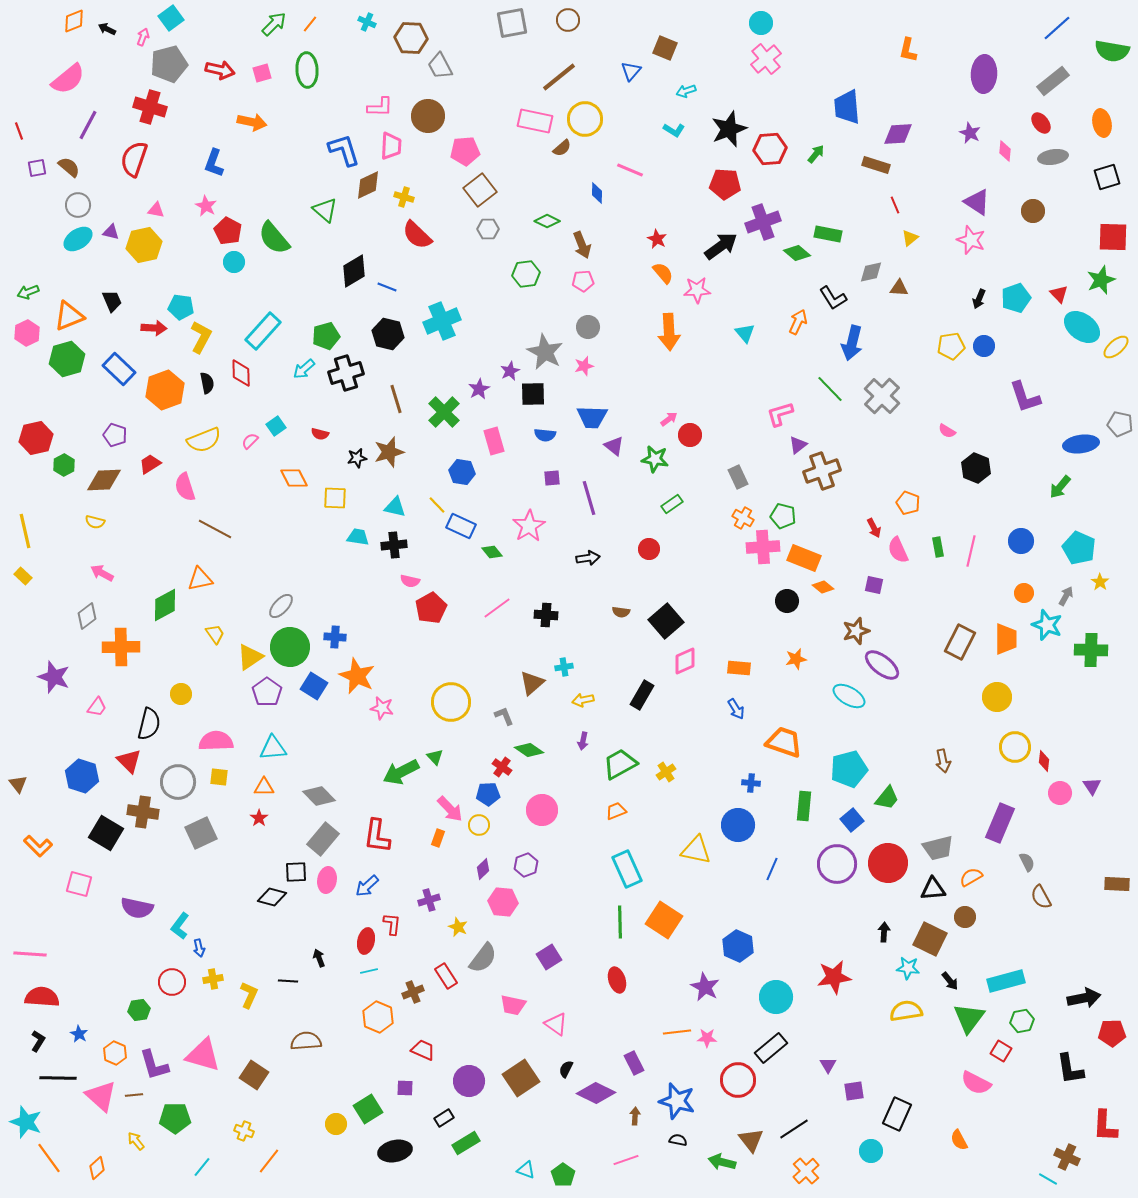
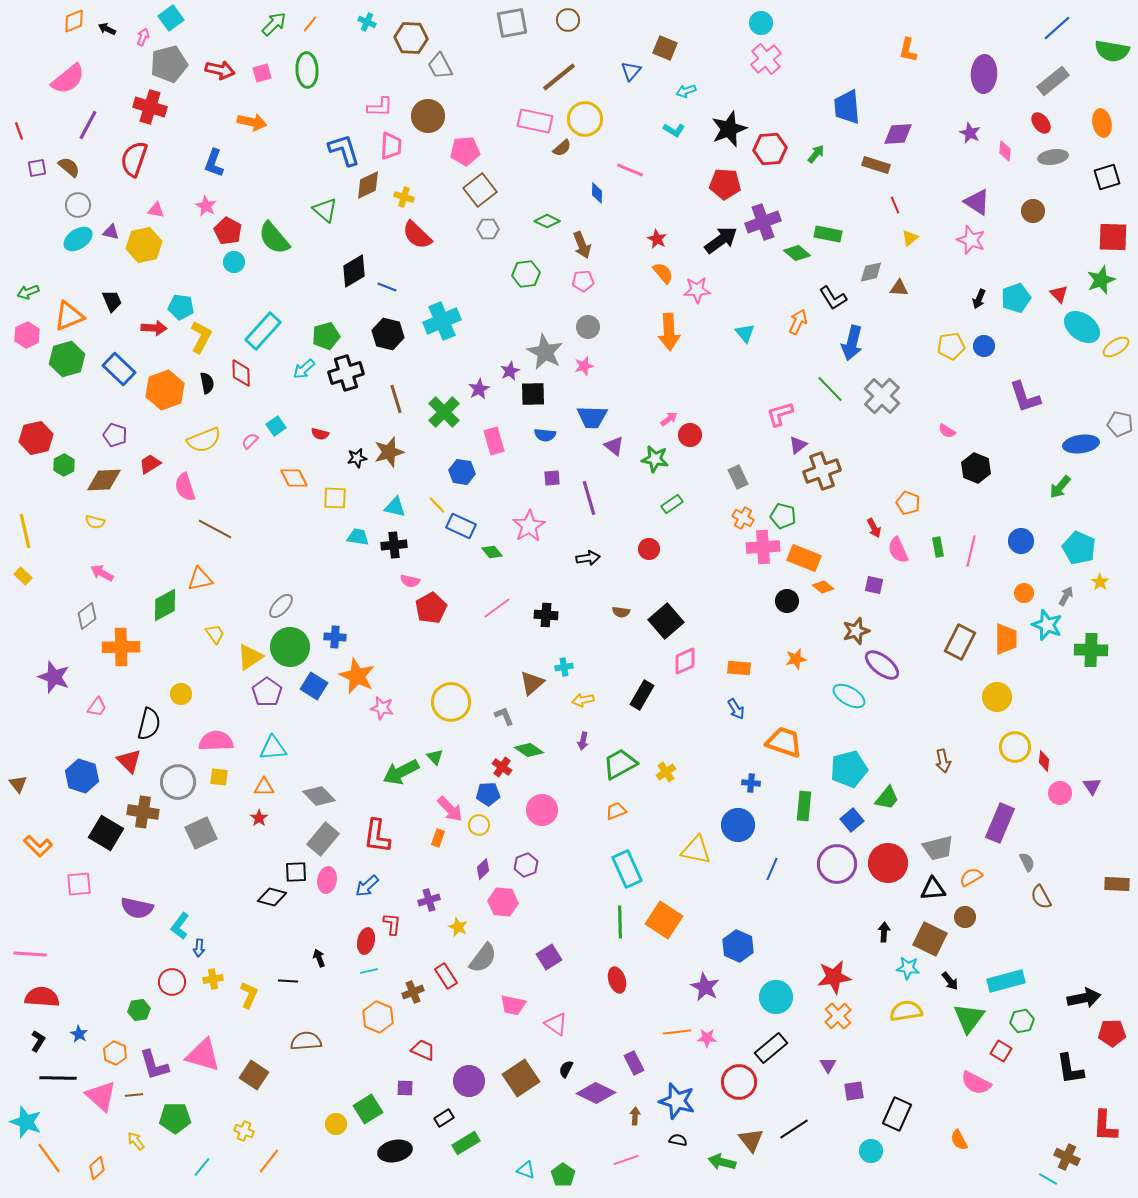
black arrow at (721, 246): moved 6 px up
pink hexagon at (27, 333): moved 2 px down
yellow ellipse at (1116, 347): rotated 8 degrees clockwise
pink square at (79, 884): rotated 20 degrees counterclockwise
blue arrow at (199, 948): rotated 18 degrees clockwise
red circle at (738, 1080): moved 1 px right, 2 px down
orange cross at (806, 1171): moved 32 px right, 155 px up
